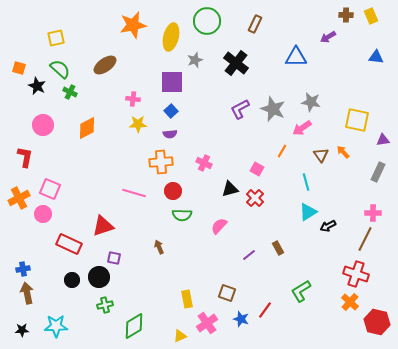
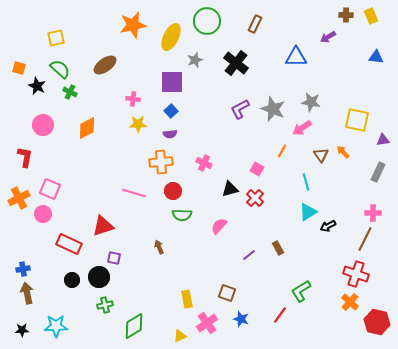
yellow ellipse at (171, 37): rotated 12 degrees clockwise
red line at (265, 310): moved 15 px right, 5 px down
